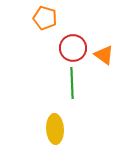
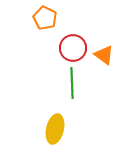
orange pentagon: rotated 10 degrees clockwise
yellow ellipse: rotated 16 degrees clockwise
